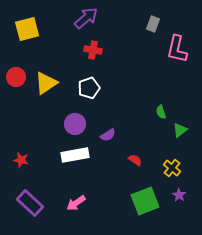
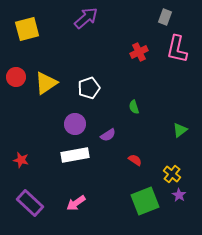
gray rectangle: moved 12 px right, 7 px up
red cross: moved 46 px right, 2 px down; rotated 36 degrees counterclockwise
green semicircle: moved 27 px left, 5 px up
yellow cross: moved 6 px down
